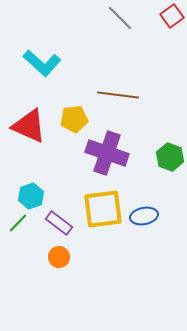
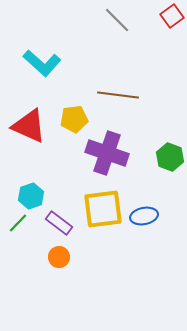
gray line: moved 3 px left, 2 px down
